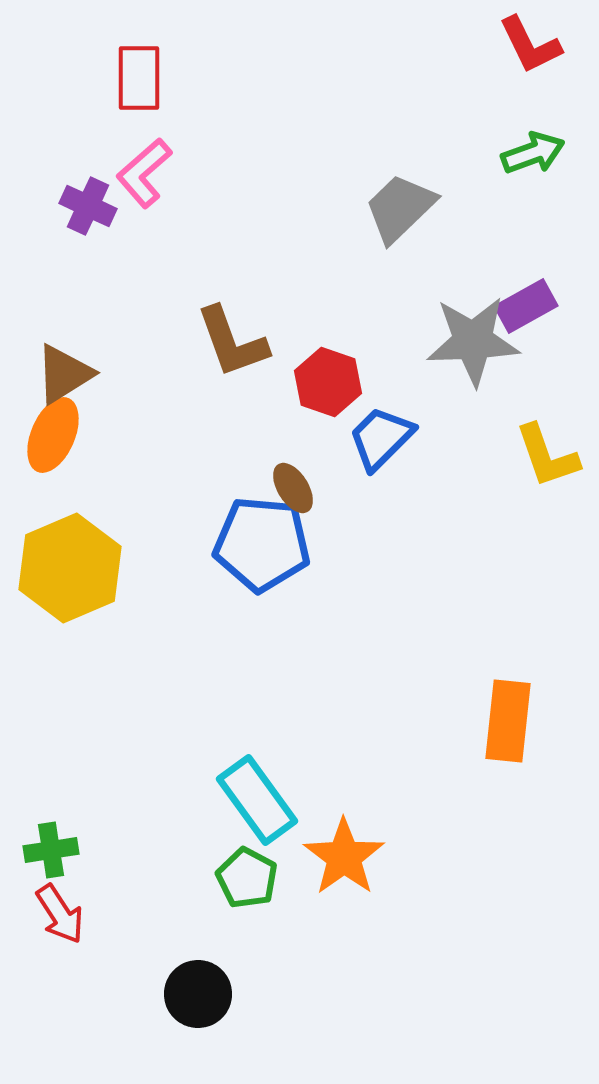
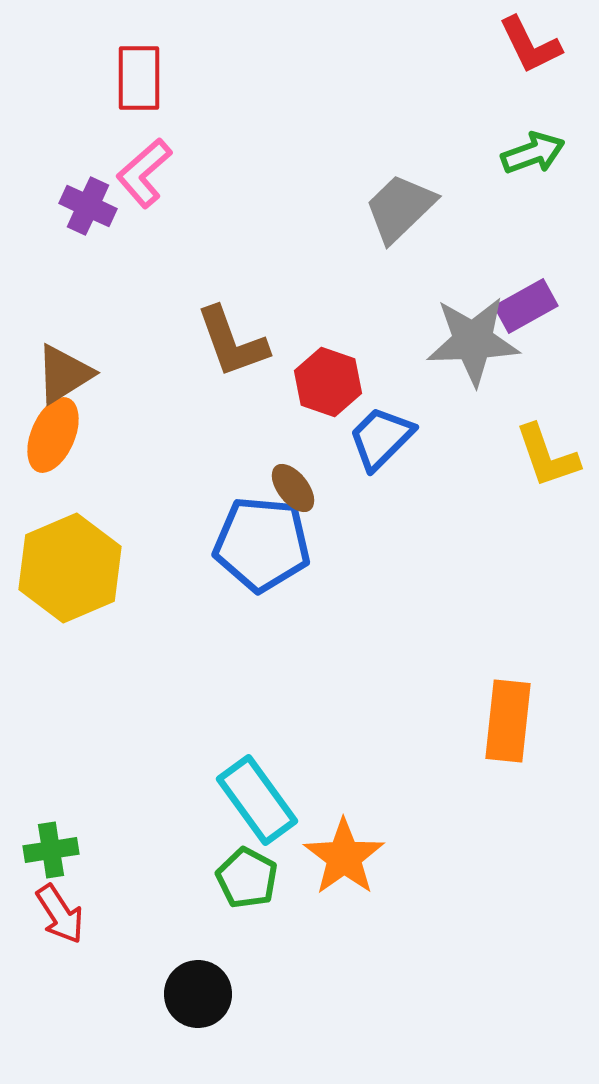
brown ellipse: rotated 6 degrees counterclockwise
